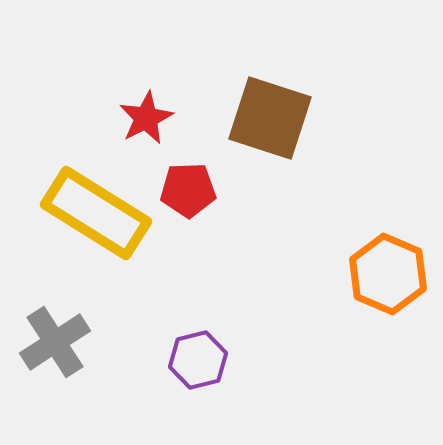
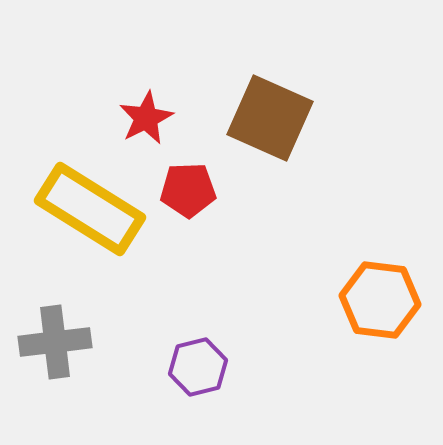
brown square: rotated 6 degrees clockwise
yellow rectangle: moved 6 px left, 4 px up
orange hexagon: moved 8 px left, 26 px down; rotated 16 degrees counterclockwise
gray cross: rotated 26 degrees clockwise
purple hexagon: moved 7 px down
